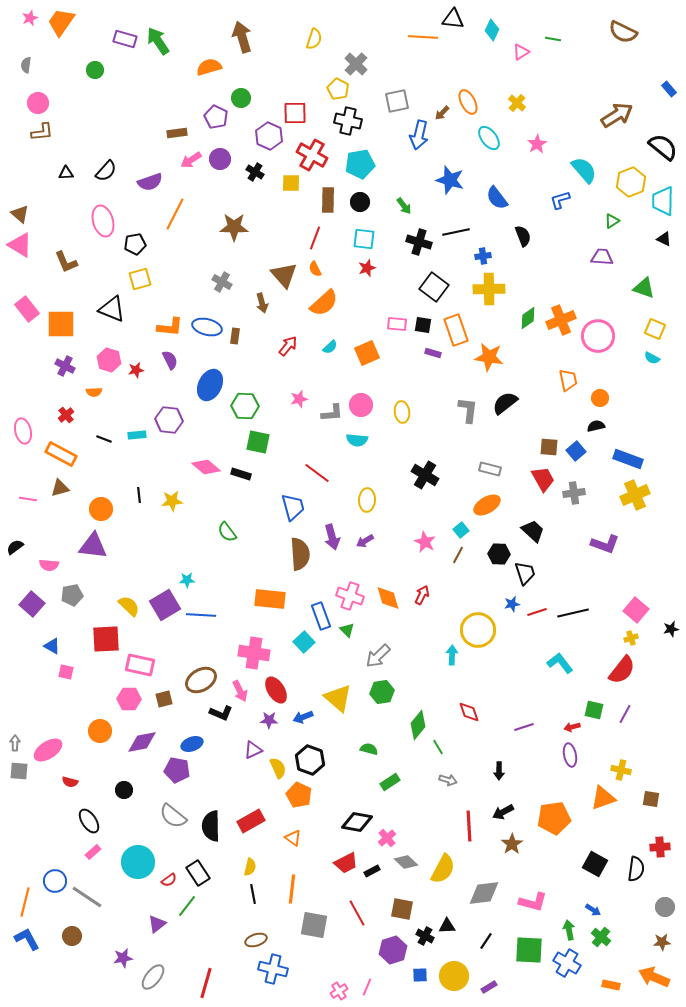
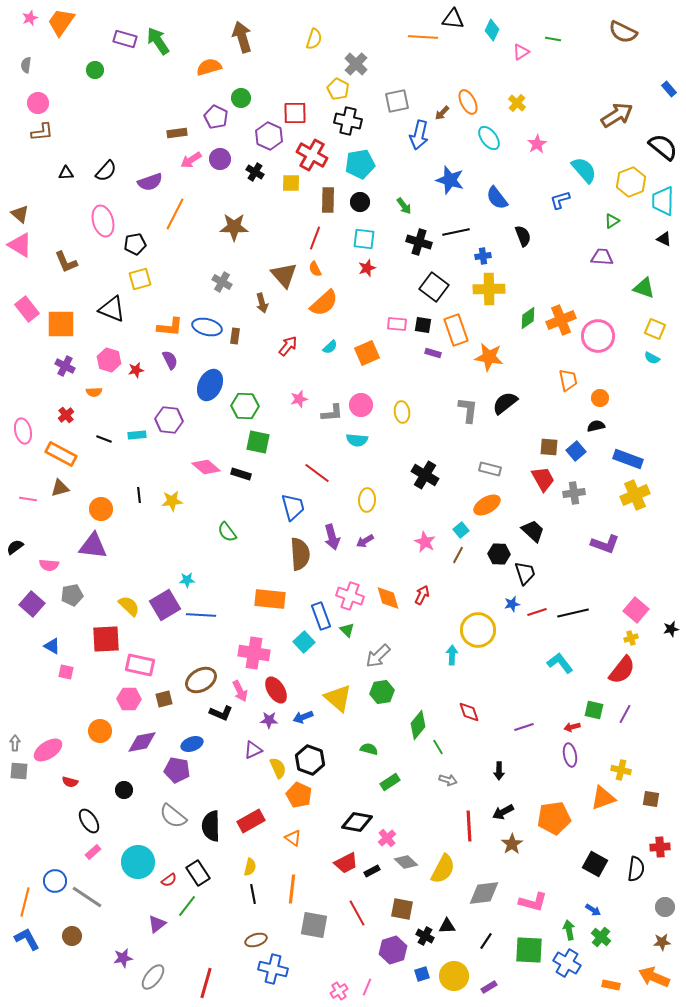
blue square at (420, 975): moved 2 px right, 1 px up; rotated 14 degrees counterclockwise
